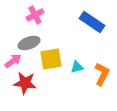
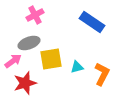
red star: rotated 25 degrees counterclockwise
